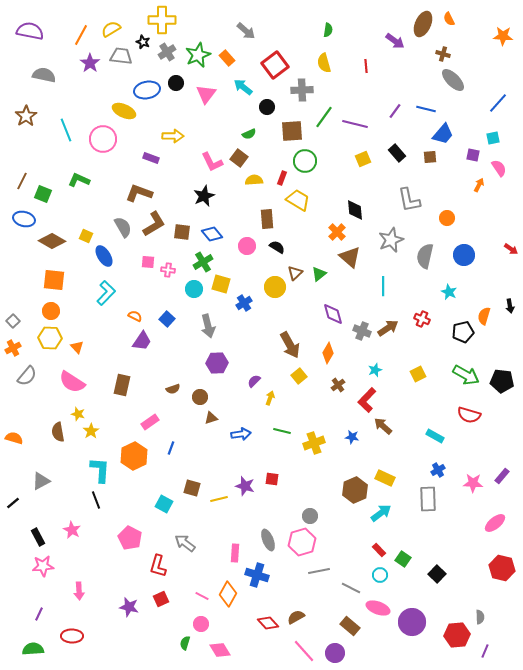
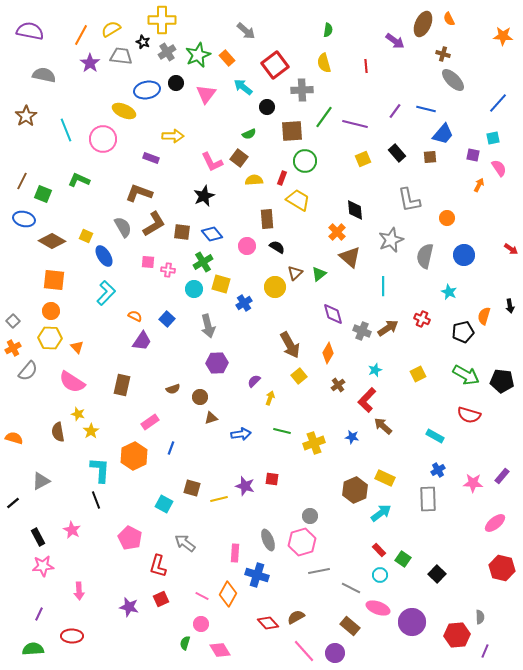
gray semicircle at (27, 376): moved 1 px right, 5 px up
